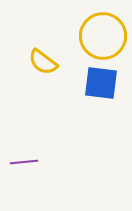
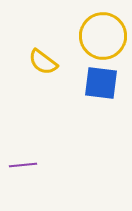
purple line: moved 1 px left, 3 px down
